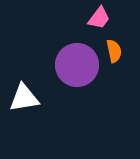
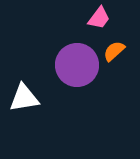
orange semicircle: rotated 120 degrees counterclockwise
